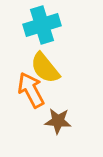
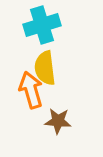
yellow semicircle: rotated 32 degrees clockwise
orange arrow: rotated 12 degrees clockwise
